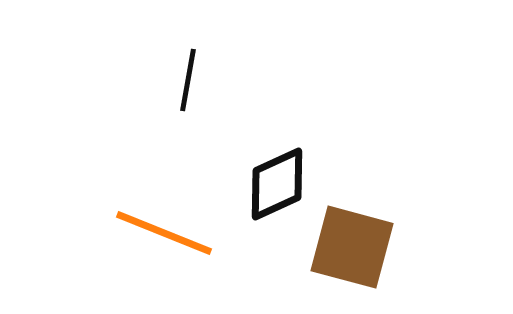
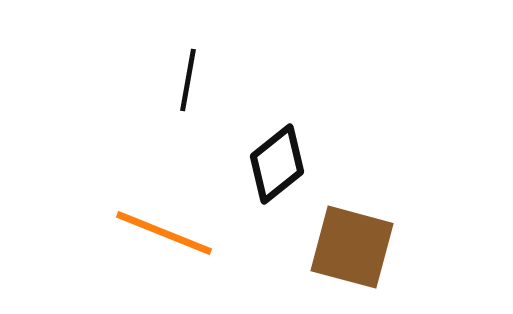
black diamond: moved 20 px up; rotated 14 degrees counterclockwise
